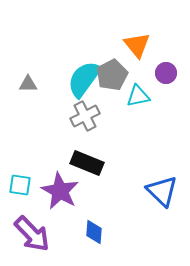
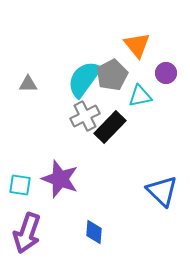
cyan triangle: moved 2 px right
black rectangle: moved 23 px right, 36 px up; rotated 68 degrees counterclockwise
purple star: moved 12 px up; rotated 9 degrees counterclockwise
purple arrow: moved 5 px left, 1 px up; rotated 63 degrees clockwise
